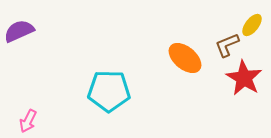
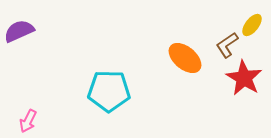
brown L-shape: rotated 12 degrees counterclockwise
